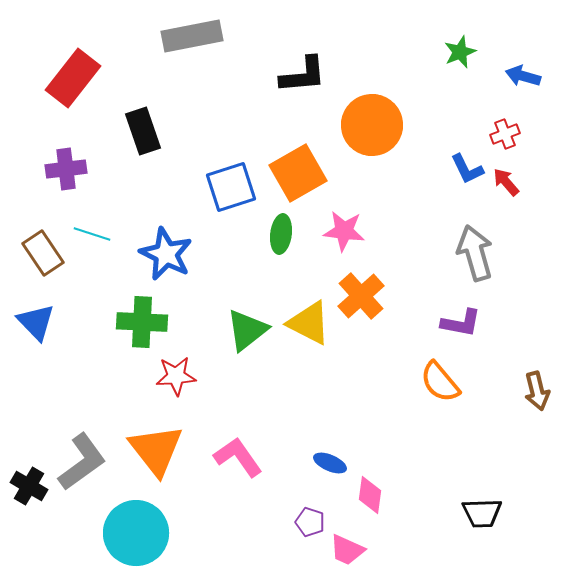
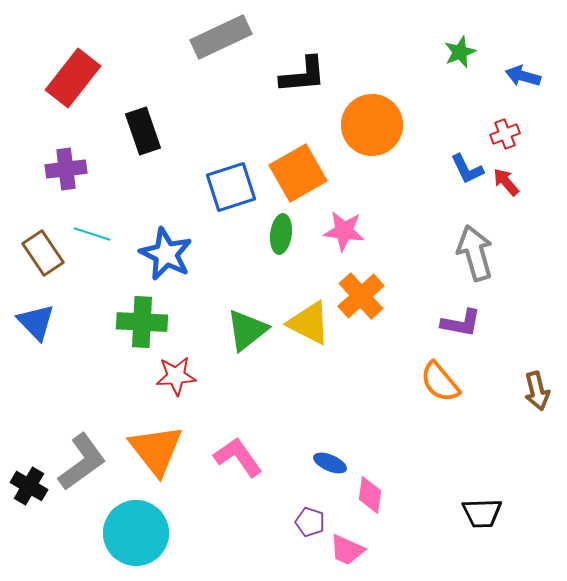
gray rectangle: moved 29 px right, 1 px down; rotated 14 degrees counterclockwise
